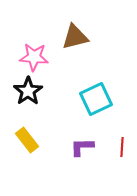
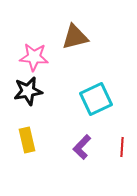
black star: rotated 24 degrees clockwise
yellow rectangle: rotated 25 degrees clockwise
purple L-shape: rotated 45 degrees counterclockwise
